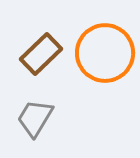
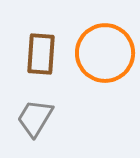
brown rectangle: rotated 42 degrees counterclockwise
